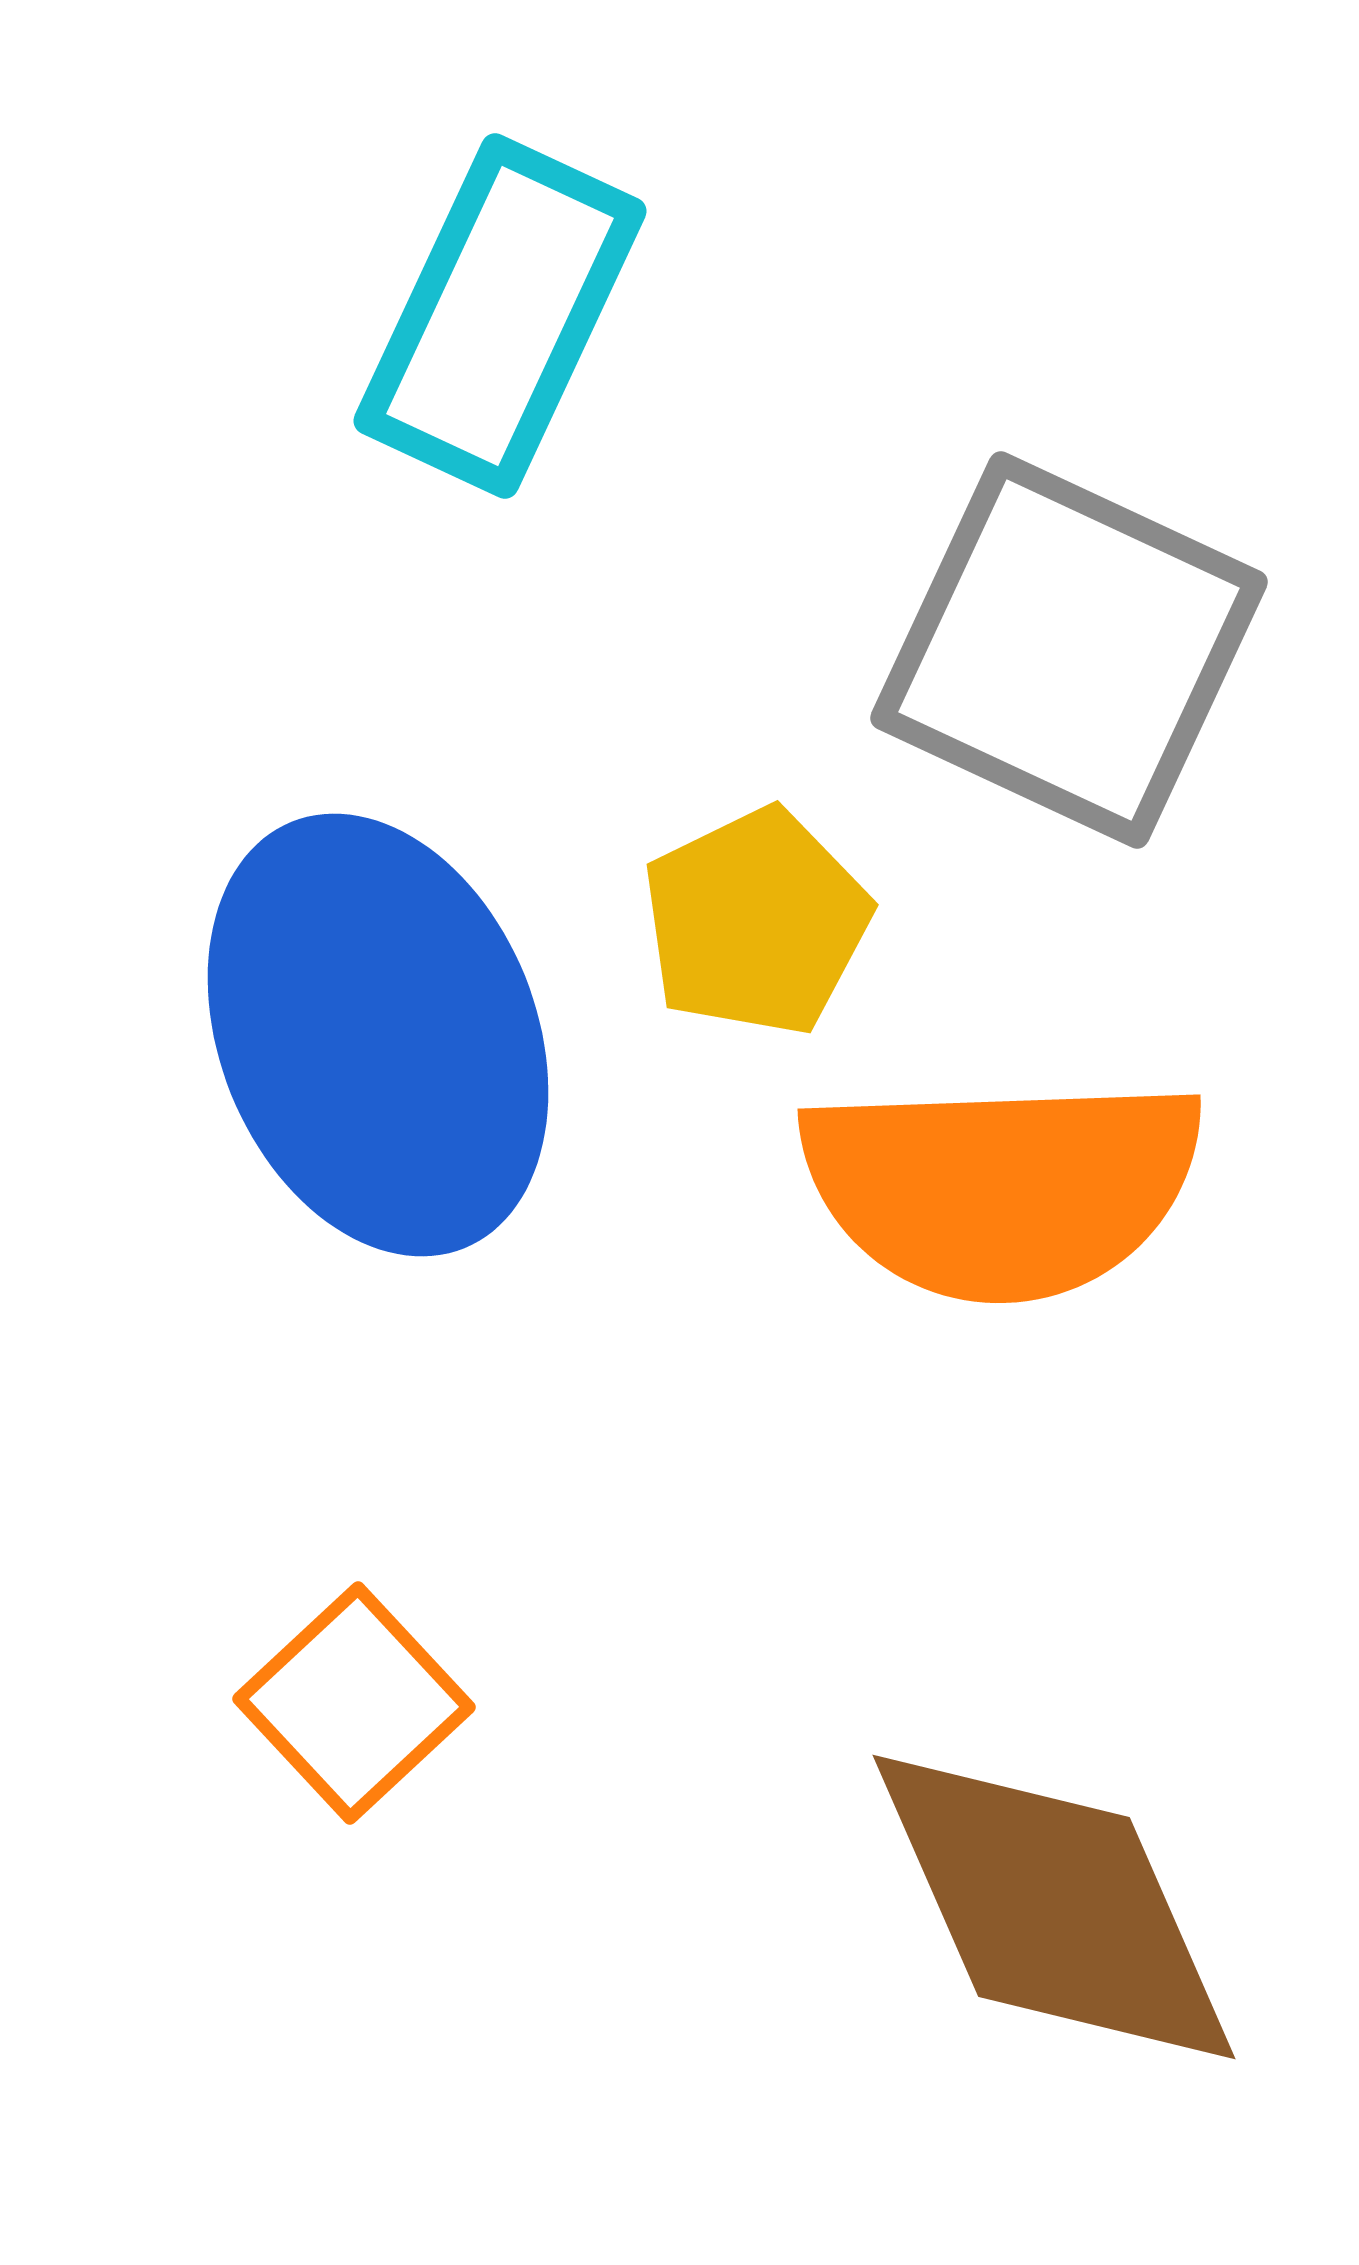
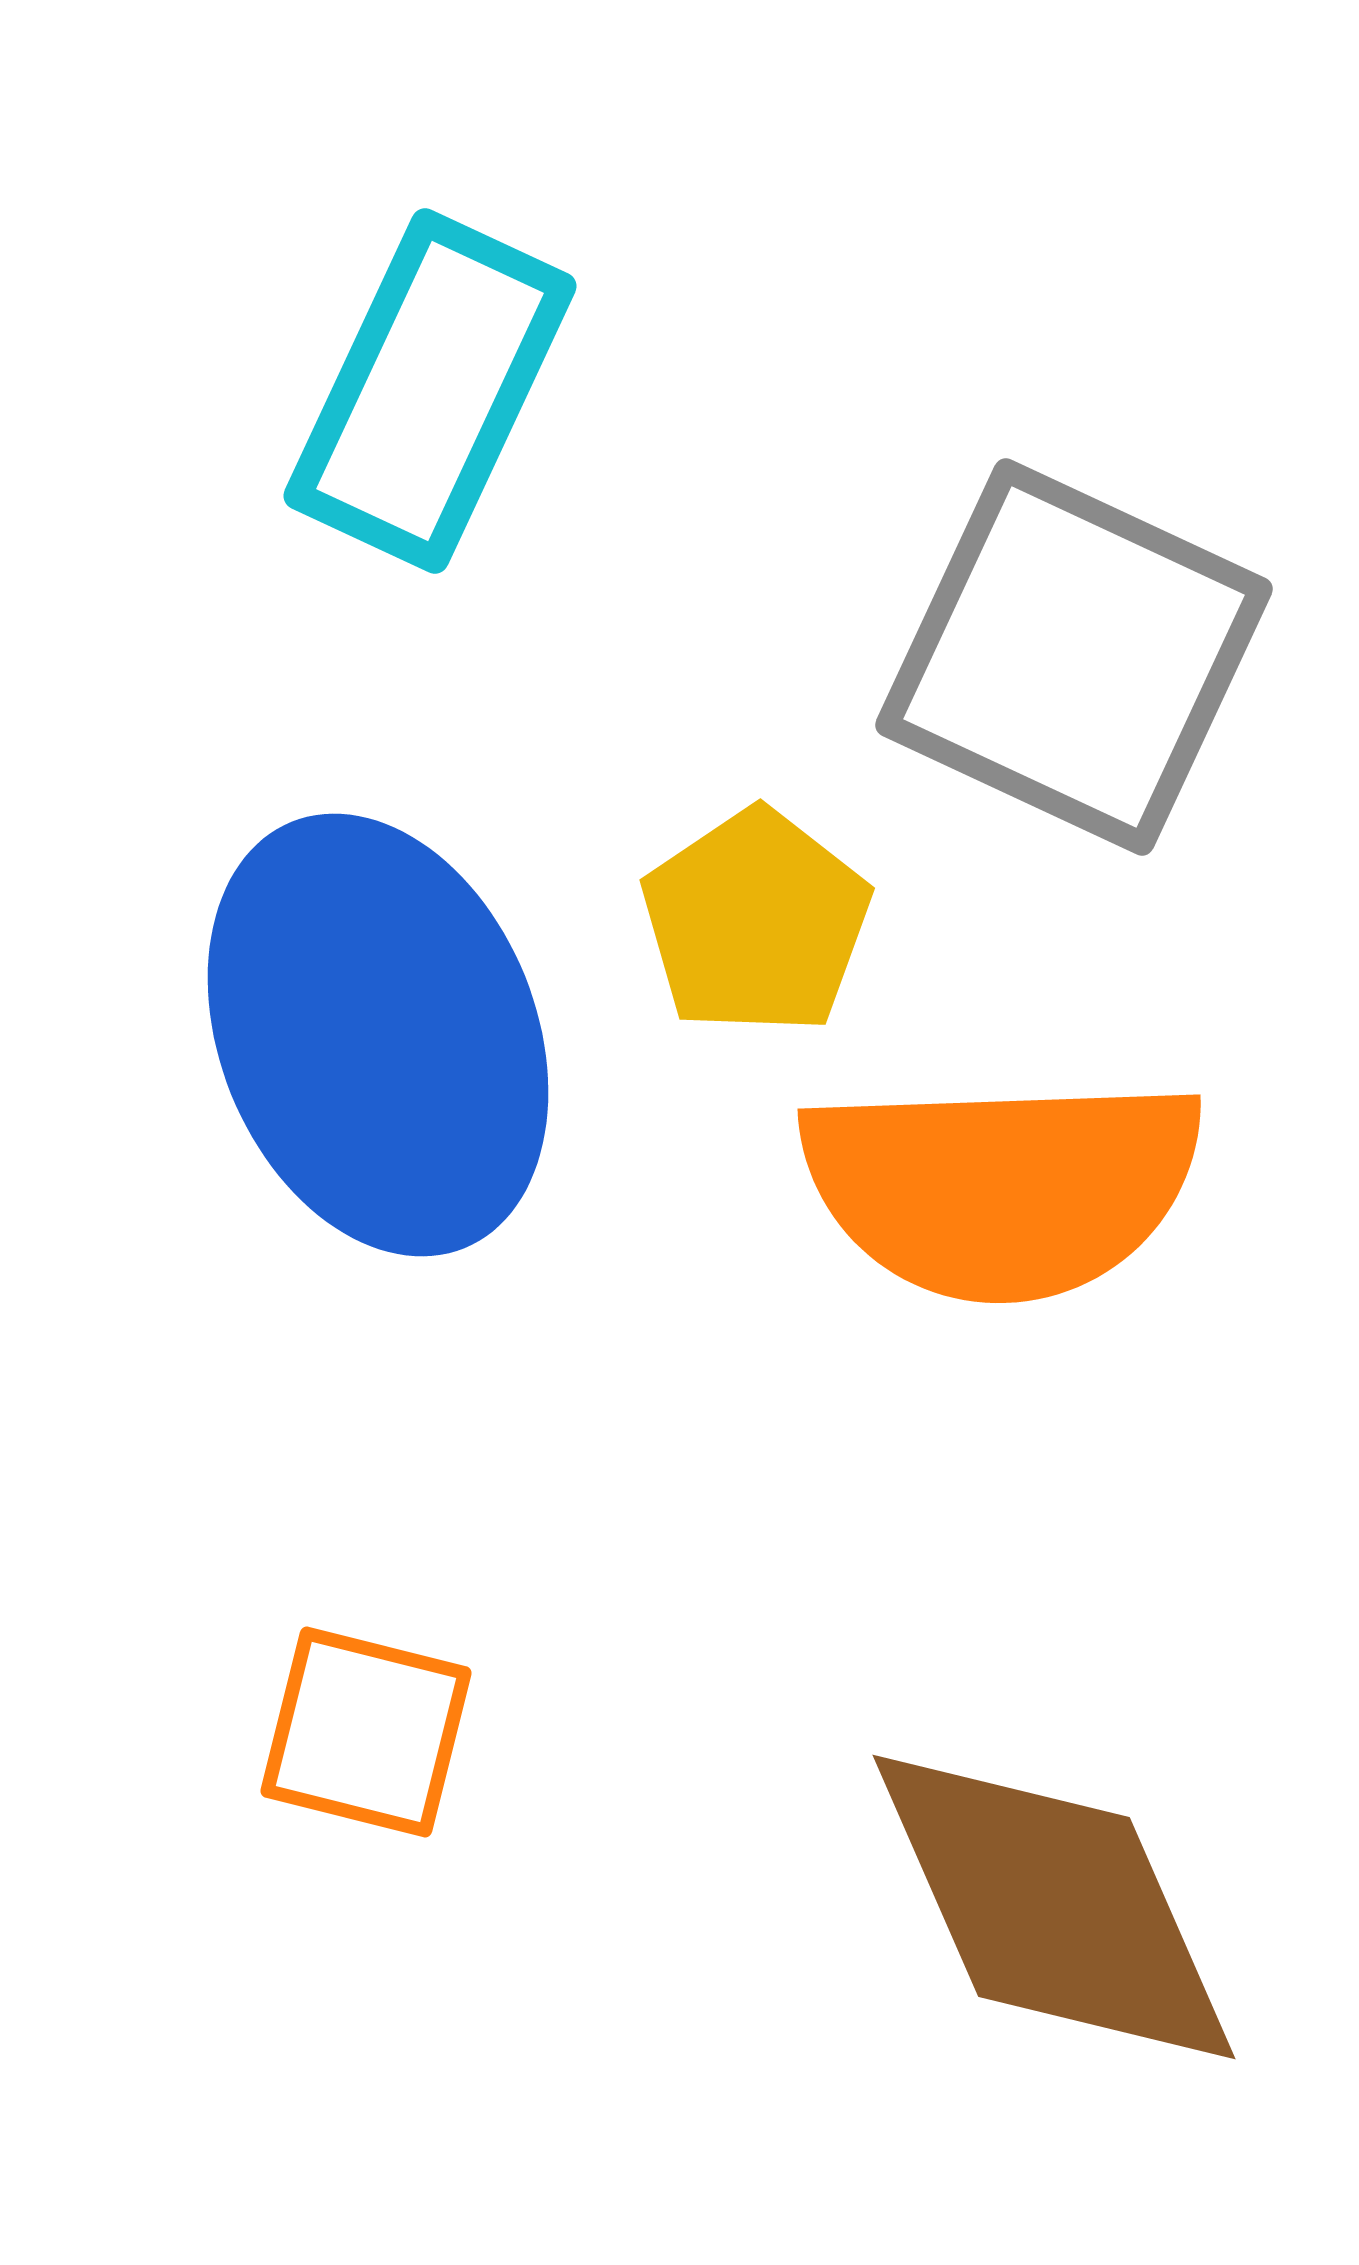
cyan rectangle: moved 70 px left, 75 px down
gray square: moved 5 px right, 7 px down
yellow pentagon: rotated 8 degrees counterclockwise
orange square: moved 12 px right, 29 px down; rotated 33 degrees counterclockwise
